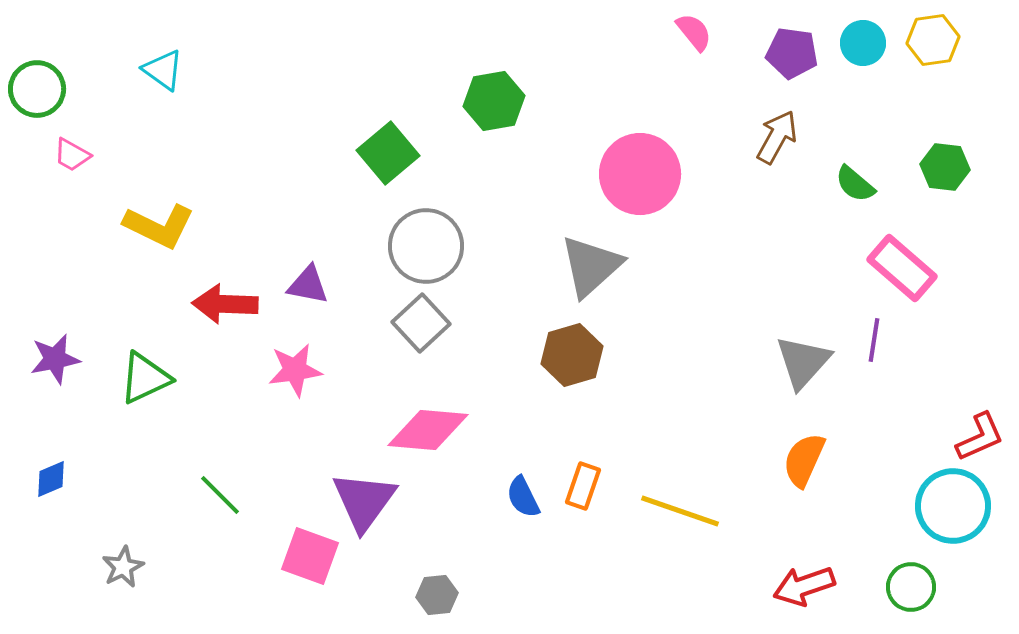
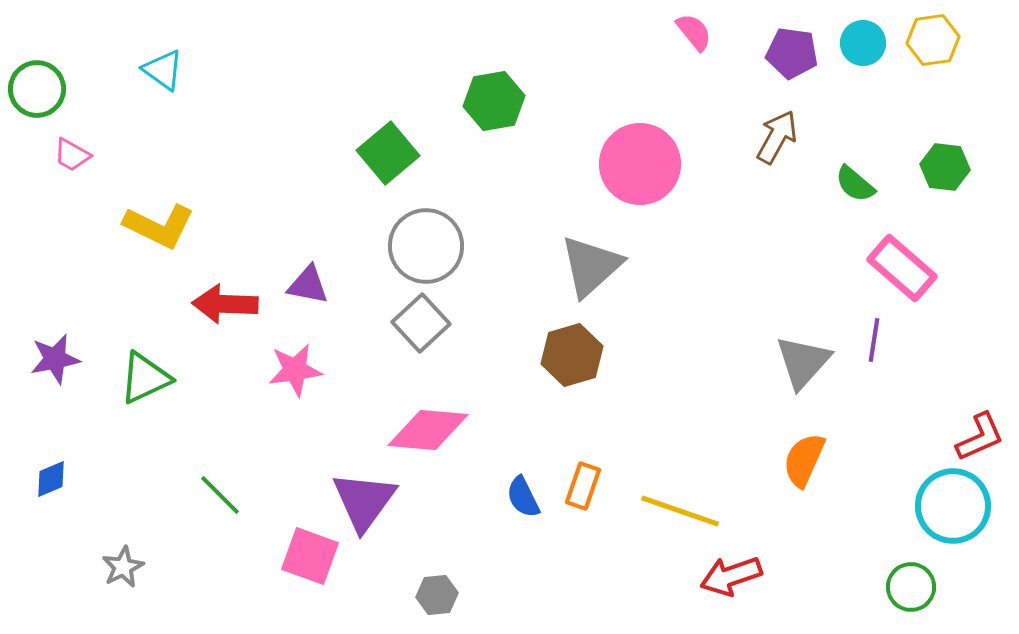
pink circle at (640, 174): moved 10 px up
red arrow at (804, 586): moved 73 px left, 10 px up
